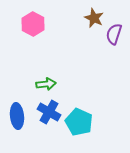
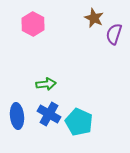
blue cross: moved 2 px down
